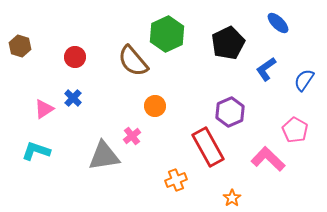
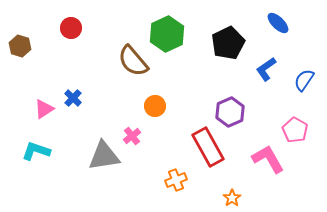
red circle: moved 4 px left, 29 px up
pink L-shape: rotated 16 degrees clockwise
